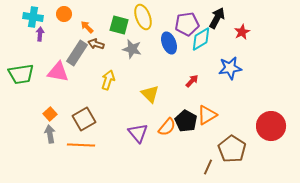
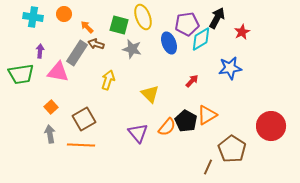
purple arrow: moved 17 px down
orange square: moved 1 px right, 7 px up
